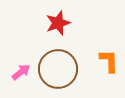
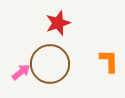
brown circle: moved 8 px left, 5 px up
